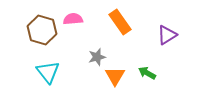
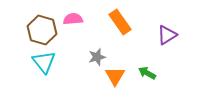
cyan triangle: moved 4 px left, 10 px up
